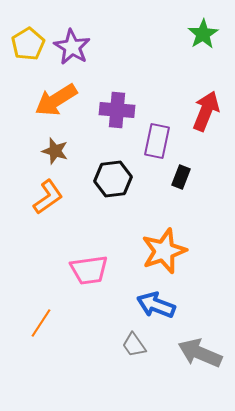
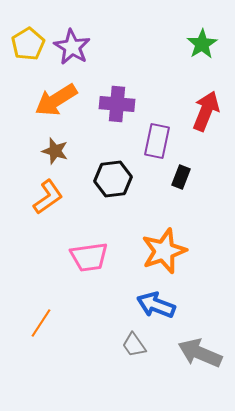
green star: moved 1 px left, 10 px down
purple cross: moved 6 px up
pink trapezoid: moved 13 px up
